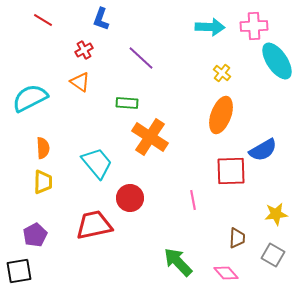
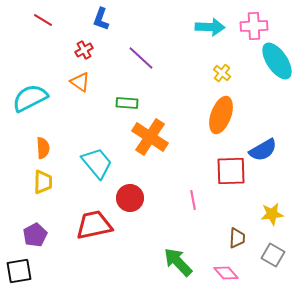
yellow star: moved 4 px left
